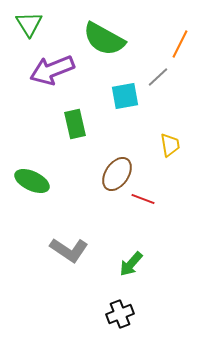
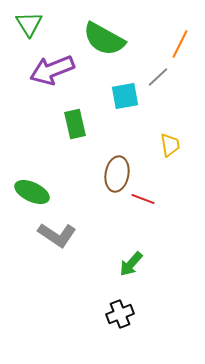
brown ellipse: rotated 24 degrees counterclockwise
green ellipse: moved 11 px down
gray L-shape: moved 12 px left, 15 px up
